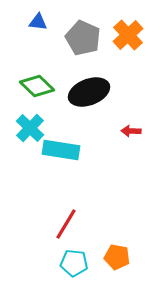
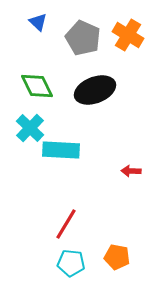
blue triangle: rotated 36 degrees clockwise
orange cross: rotated 16 degrees counterclockwise
green diamond: rotated 20 degrees clockwise
black ellipse: moved 6 px right, 2 px up
red arrow: moved 40 px down
cyan rectangle: rotated 6 degrees counterclockwise
cyan pentagon: moved 3 px left
